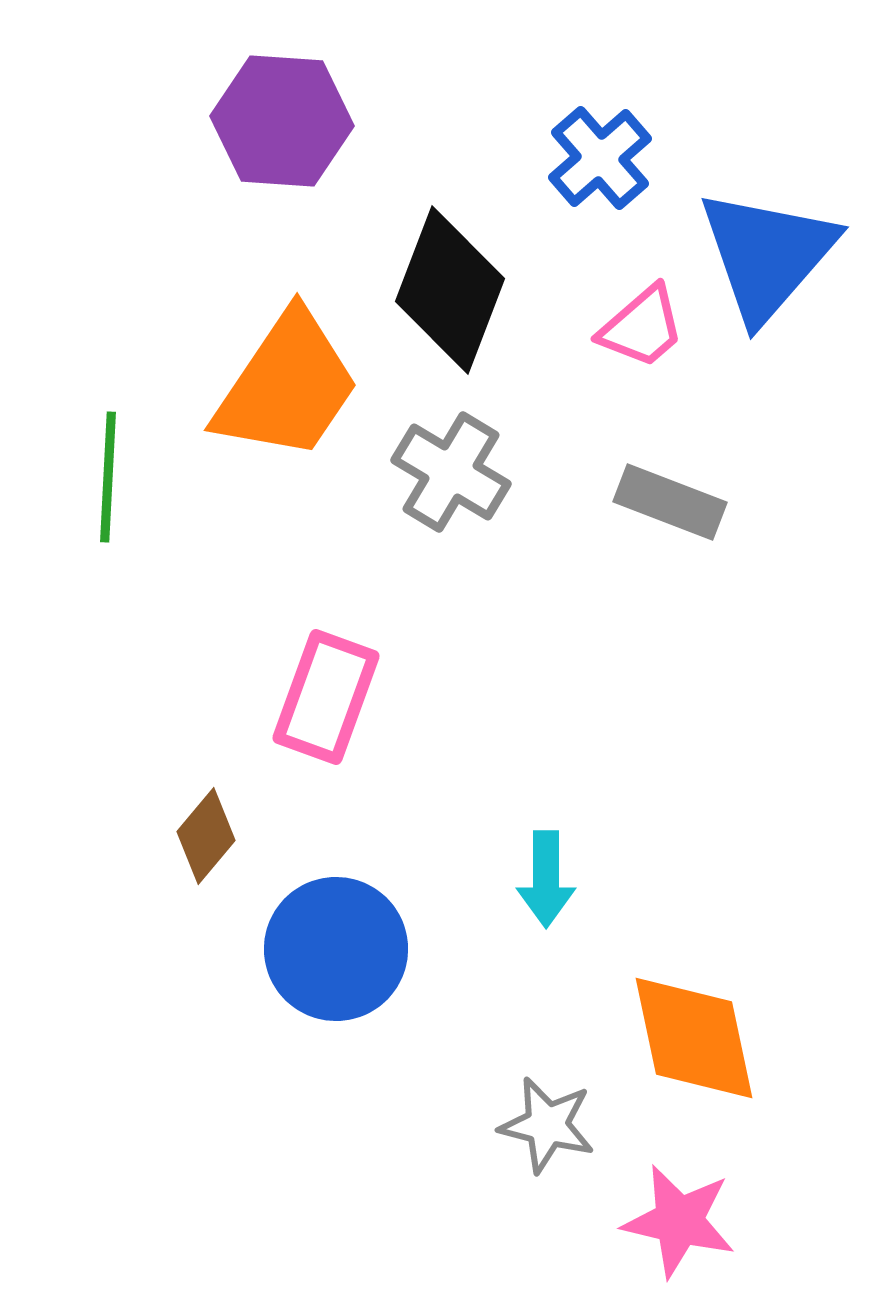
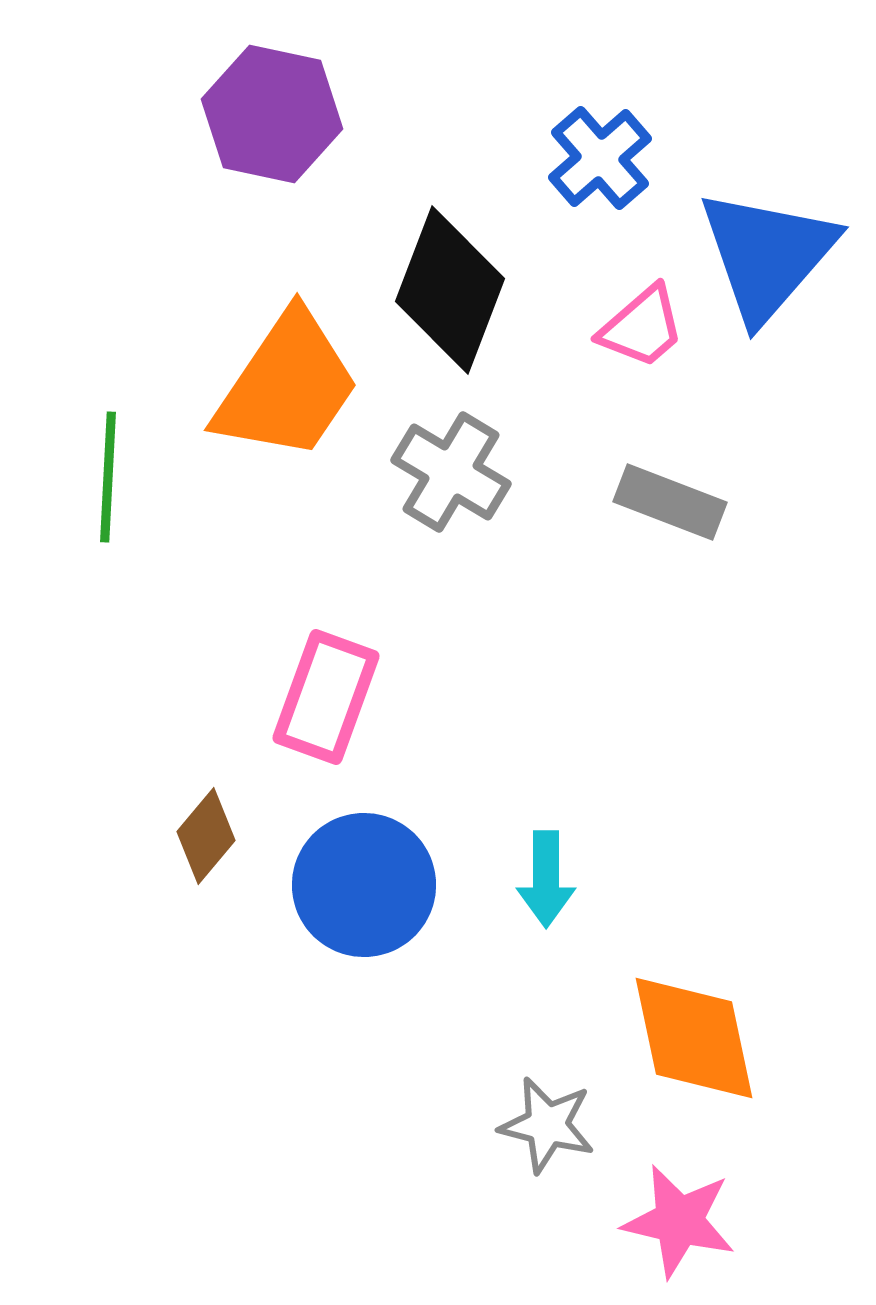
purple hexagon: moved 10 px left, 7 px up; rotated 8 degrees clockwise
blue circle: moved 28 px right, 64 px up
